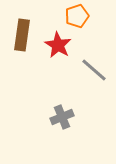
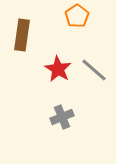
orange pentagon: rotated 15 degrees counterclockwise
red star: moved 24 px down
